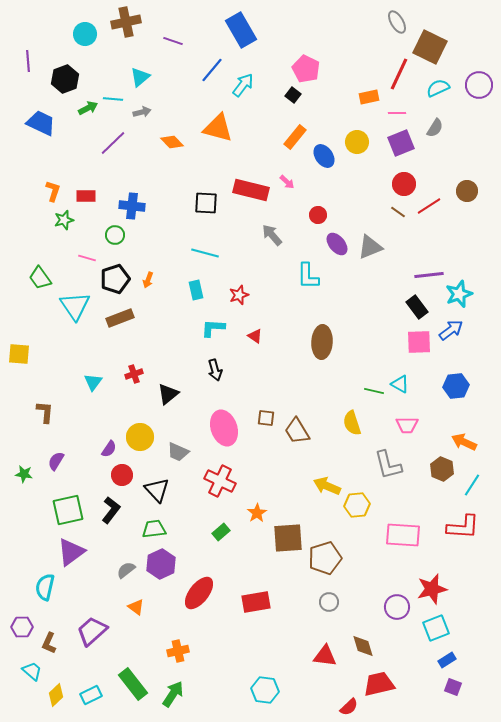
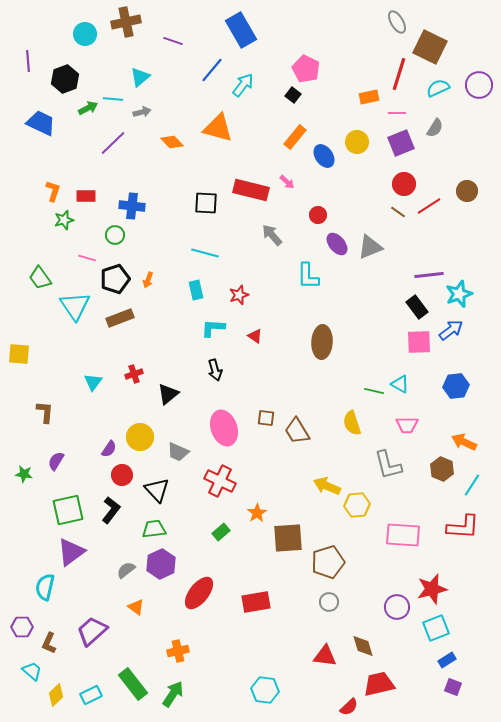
red line at (399, 74): rotated 8 degrees counterclockwise
brown pentagon at (325, 558): moved 3 px right, 4 px down
